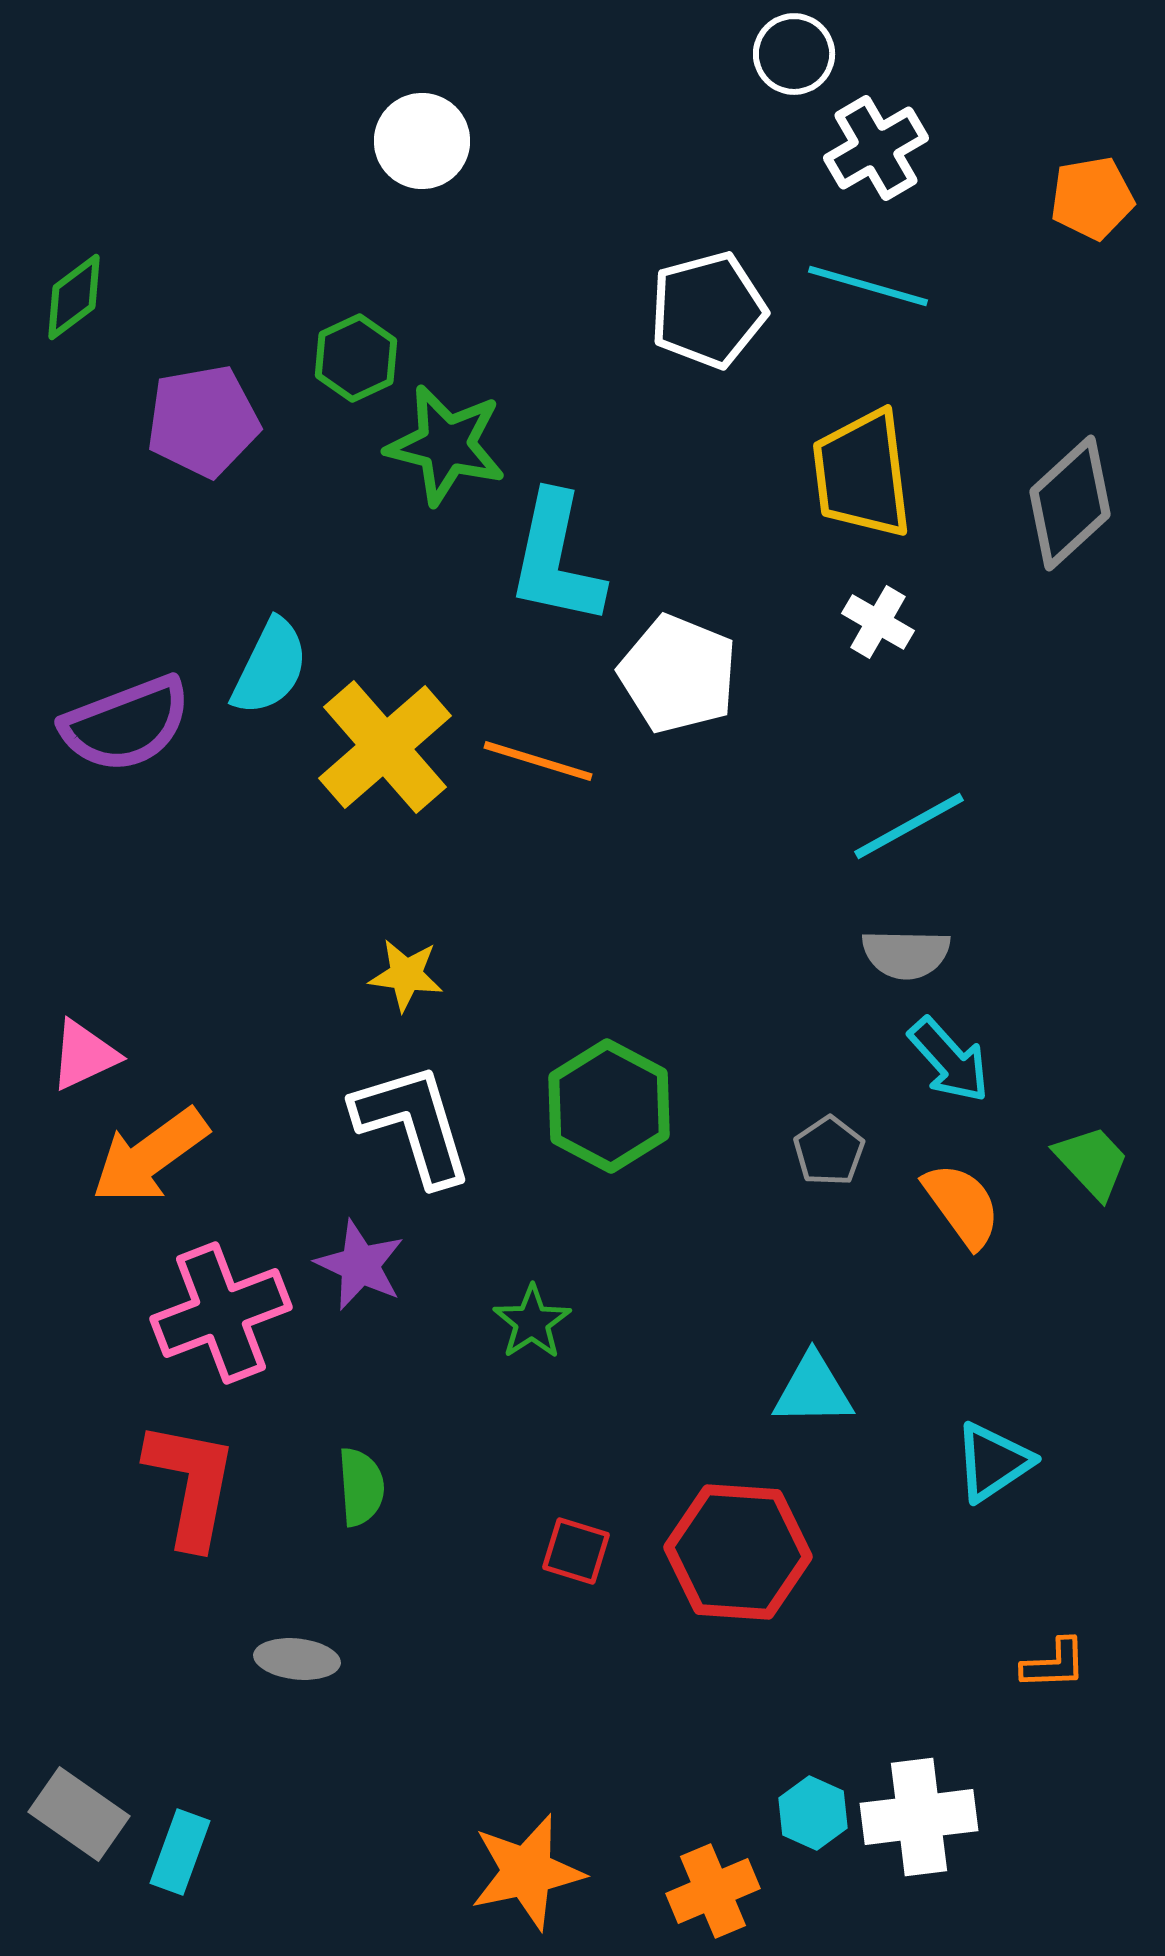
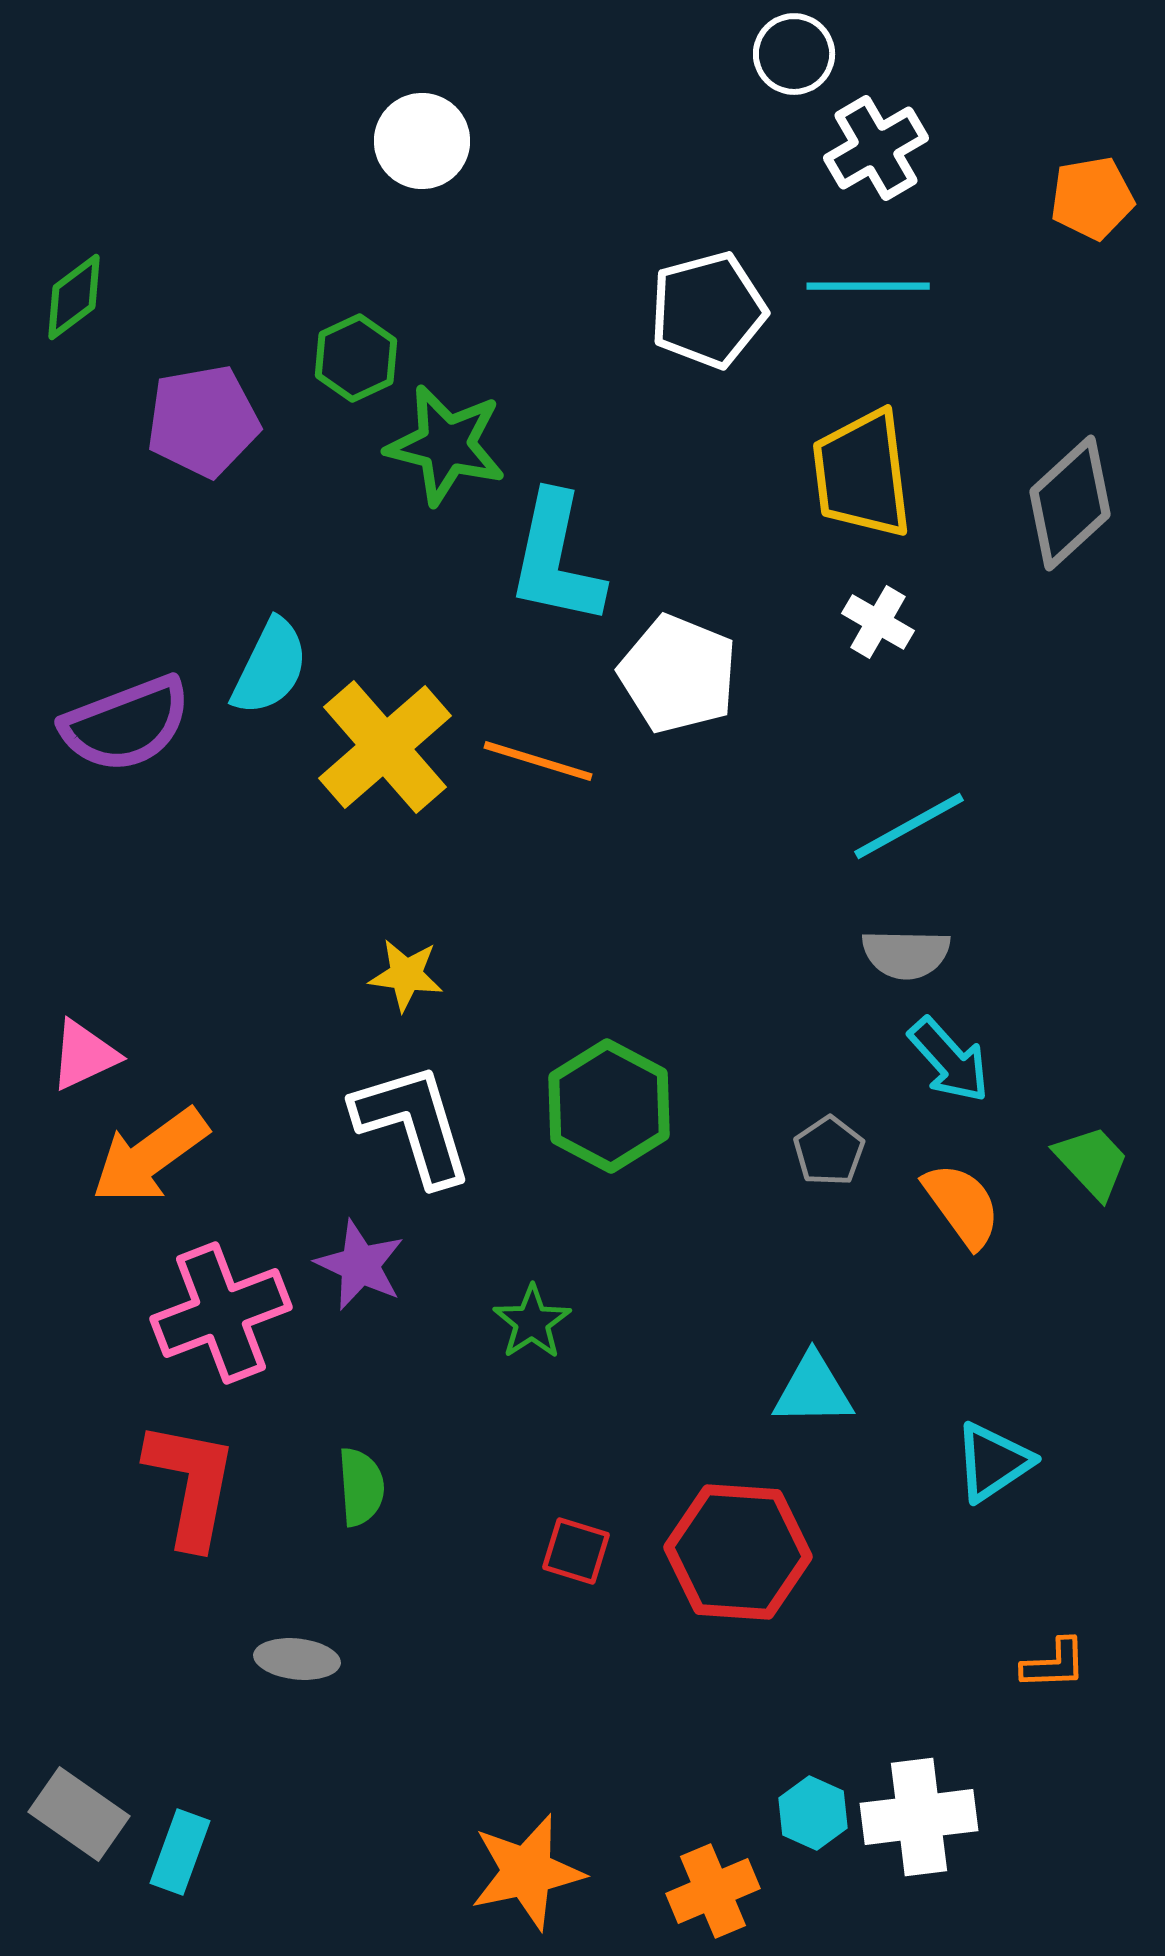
cyan line at (868, 286): rotated 16 degrees counterclockwise
